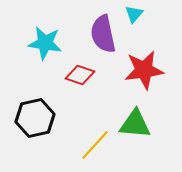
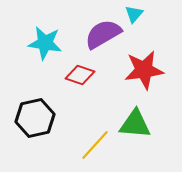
purple semicircle: rotated 72 degrees clockwise
